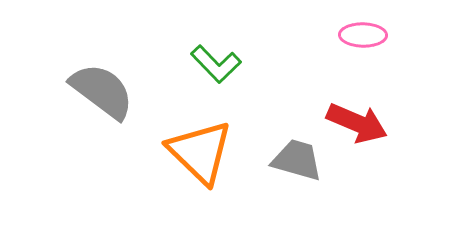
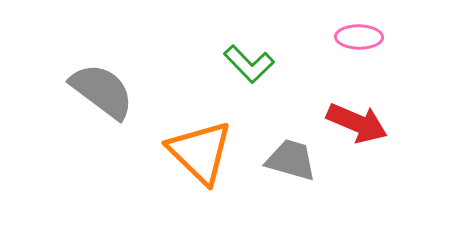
pink ellipse: moved 4 px left, 2 px down
green L-shape: moved 33 px right
gray trapezoid: moved 6 px left
